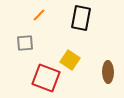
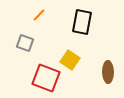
black rectangle: moved 1 px right, 4 px down
gray square: rotated 24 degrees clockwise
